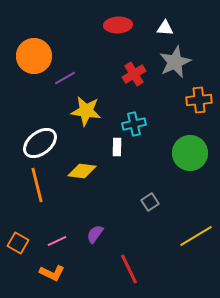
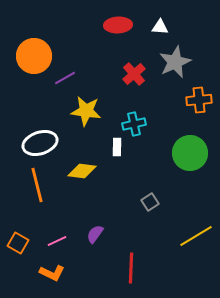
white triangle: moved 5 px left, 1 px up
red cross: rotated 10 degrees counterclockwise
white ellipse: rotated 20 degrees clockwise
red line: moved 2 px right, 1 px up; rotated 28 degrees clockwise
